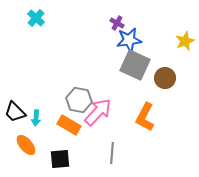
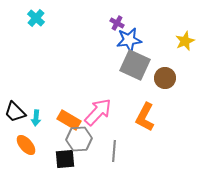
gray hexagon: moved 39 px down; rotated 15 degrees counterclockwise
orange rectangle: moved 5 px up
gray line: moved 2 px right, 2 px up
black square: moved 5 px right
